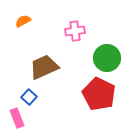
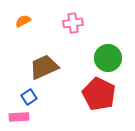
pink cross: moved 2 px left, 8 px up
green circle: moved 1 px right
blue square: rotated 14 degrees clockwise
pink rectangle: moved 2 px right, 1 px up; rotated 72 degrees counterclockwise
